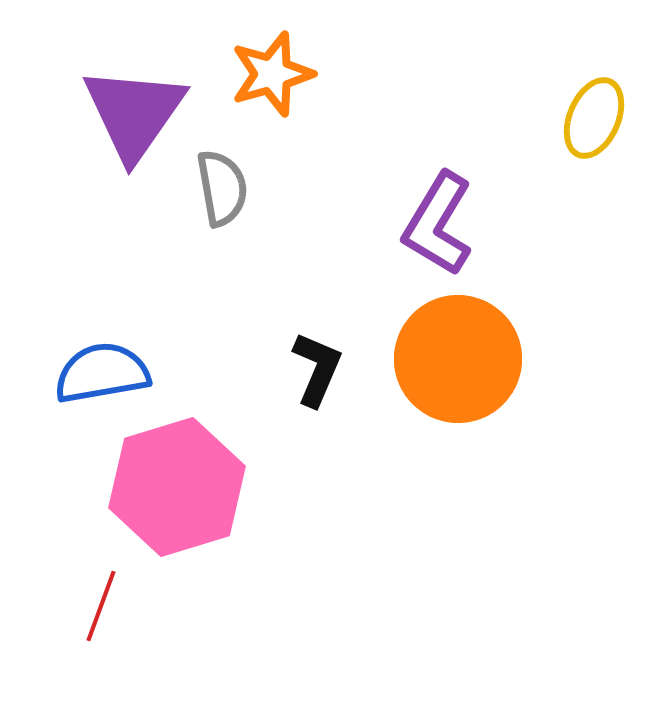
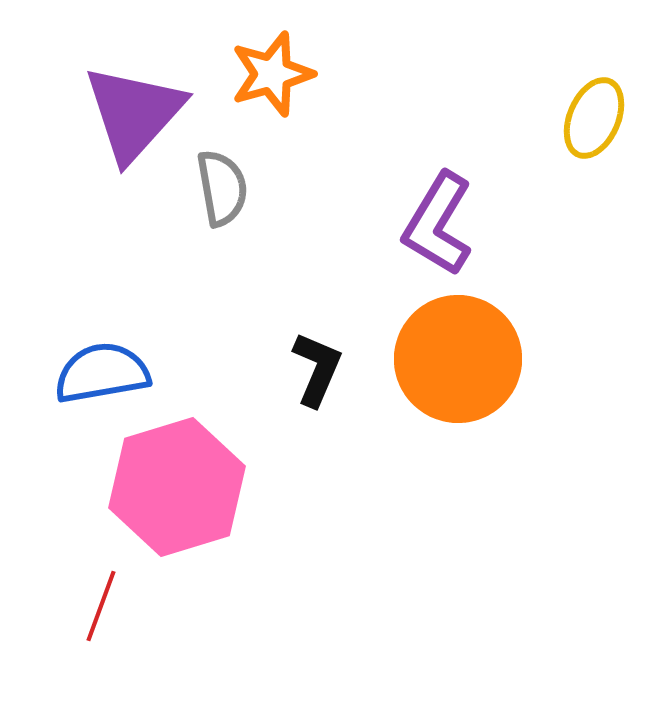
purple triangle: rotated 7 degrees clockwise
